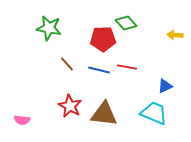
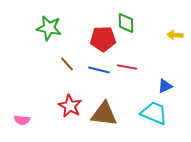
green diamond: rotated 40 degrees clockwise
